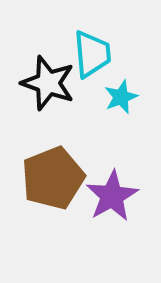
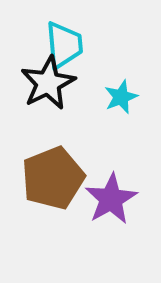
cyan trapezoid: moved 28 px left, 9 px up
black star: rotated 26 degrees clockwise
purple star: moved 1 px left, 3 px down
